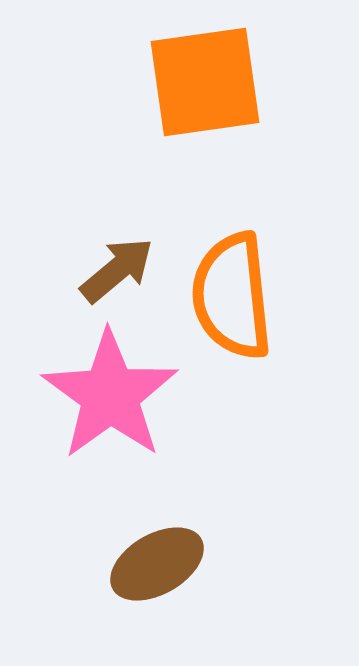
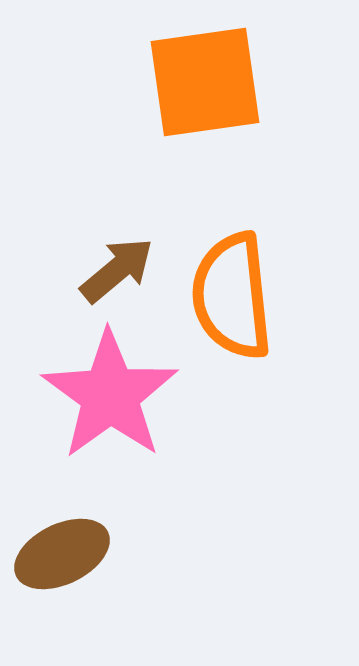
brown ellipse: moved 95 px left, 10 px up; rotated 4 degrees clockwise
